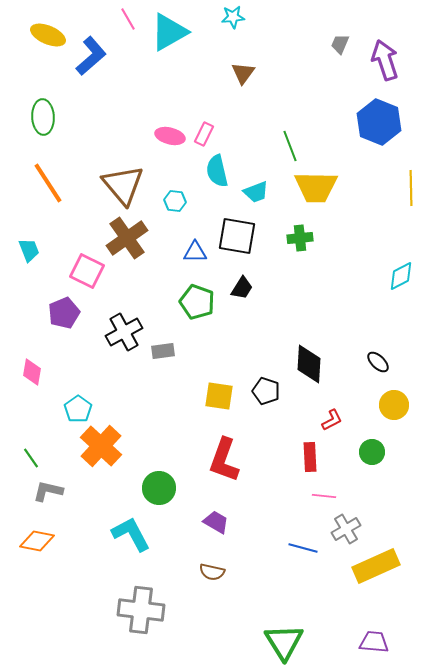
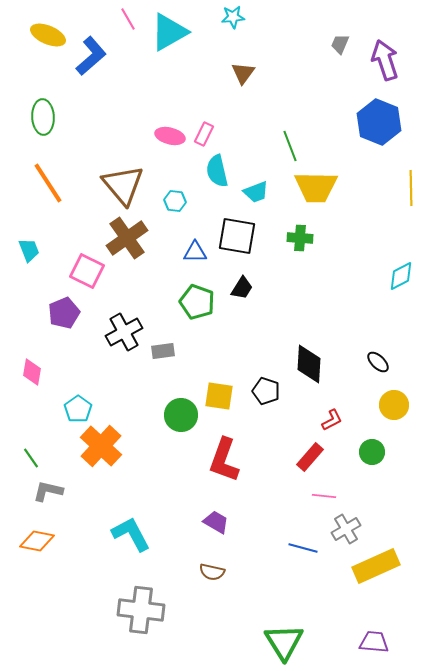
green cross at (300, 238): rotated 10 degrees clockwise
red rectangle at (310, 457): rotated 44 degrees clockwise
green circle at (159, 488): moved 22 px right, 73 px up
